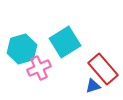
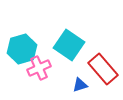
cyan square: moved 4 px right, 3 px down; rotated 24 degrees counterclockwise
blue triangle: moved 13 px left, 1 px up
